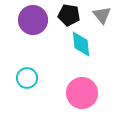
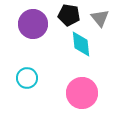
gray triangle: moved 2 px left, 3 px down
purple circle: moved 4 px down
